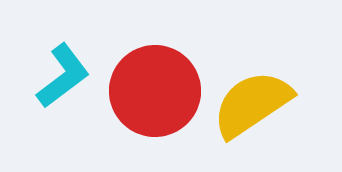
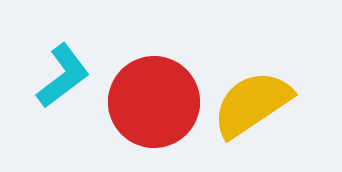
red circle: moved 1 px left, 11 px down
